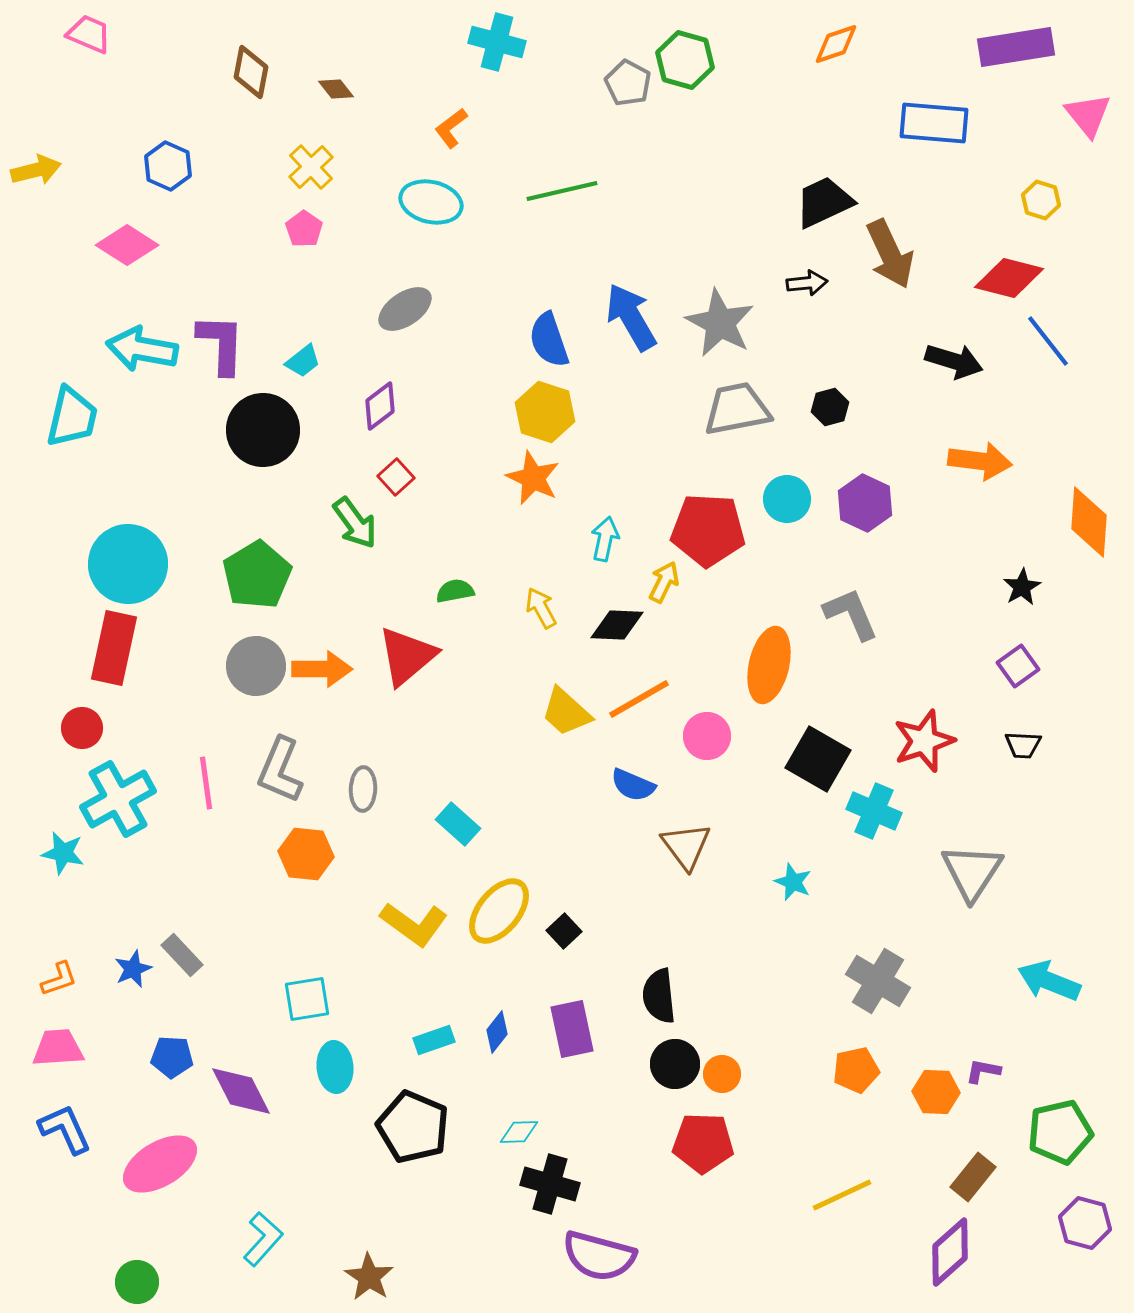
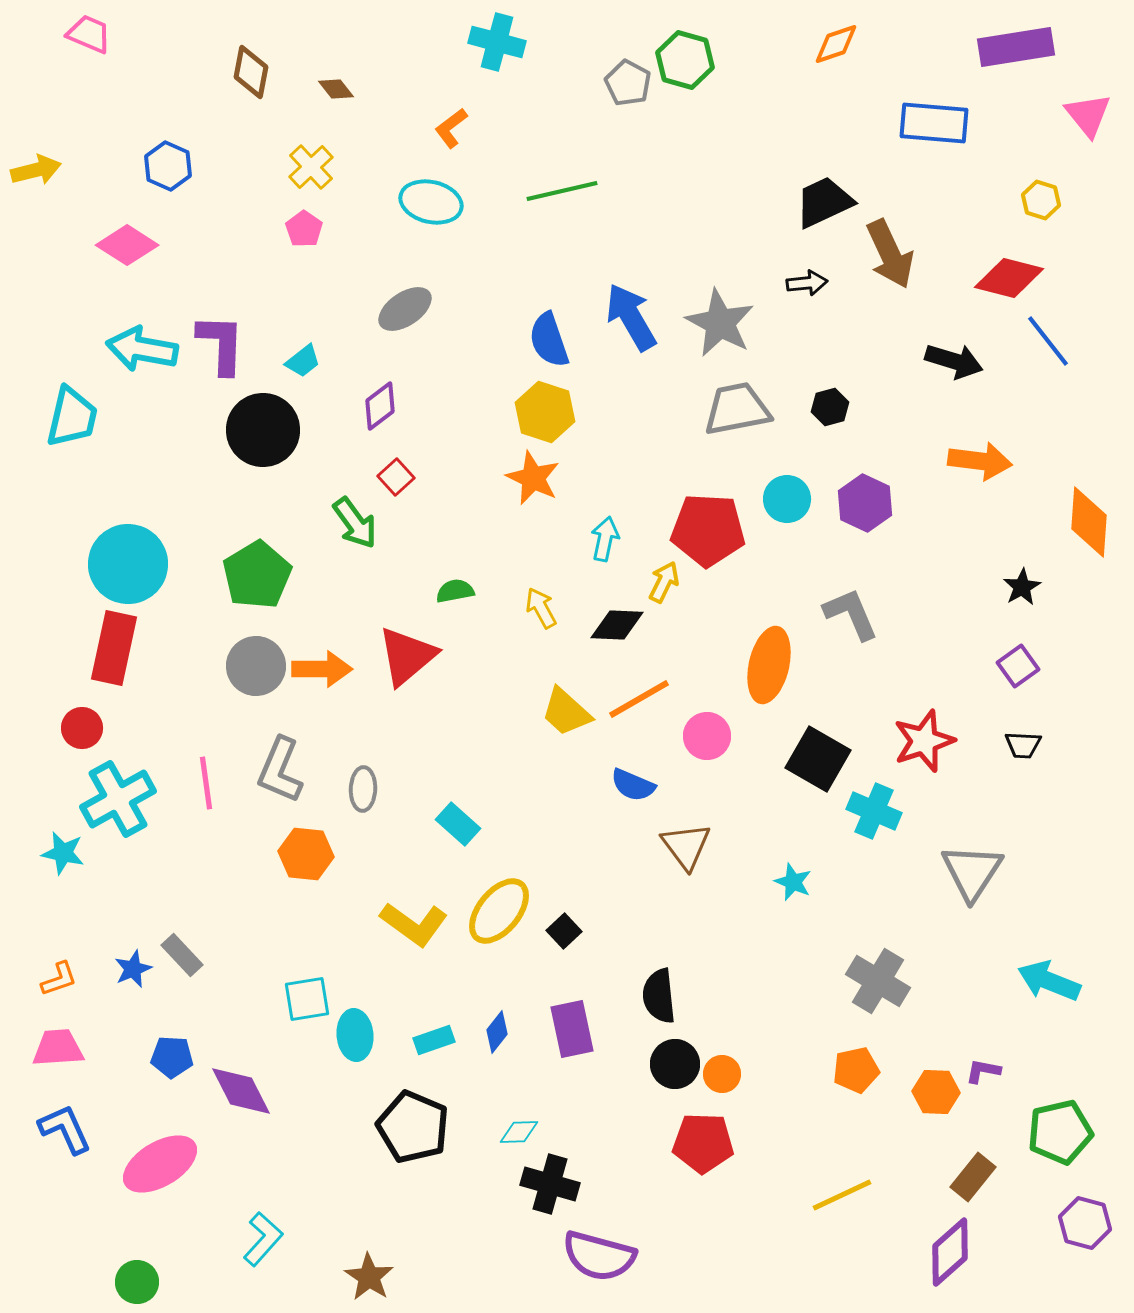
cyan ellipse at (335, 1067): moved 20 px right, 32 px up
